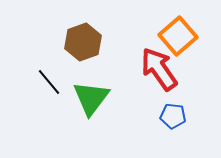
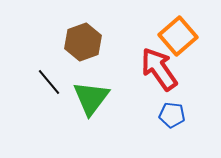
blue pentagon: moved 1 px left, 1 px up
